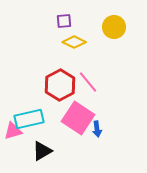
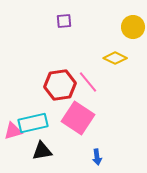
yellow circle: moved 19 px right
yellow diamond: moved 41 px right, 16 px down
red hexagon: rotated 20 degrees clockwise
cyan rectangle: moved 4 px right, 4 px down
blue arrow: moved 28 px down
black triangle: rotated 20 degrees clockwise
